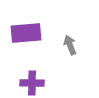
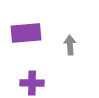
gray arrow: rotated 18 degrees clockwise
